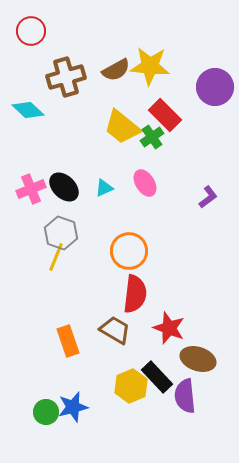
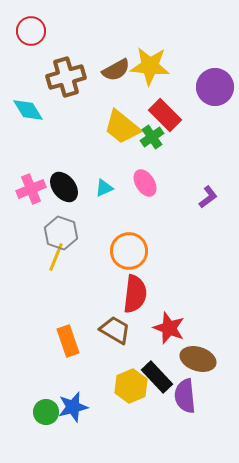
cyan diamond: rotated 16 degrees clockwise
black ellipse: rotated 8 degrees clockwise
